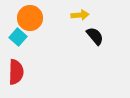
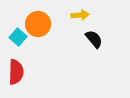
orange circle: moved 8 px right, 6 px down
black semicircle: moved 1 px left, 3 px down
